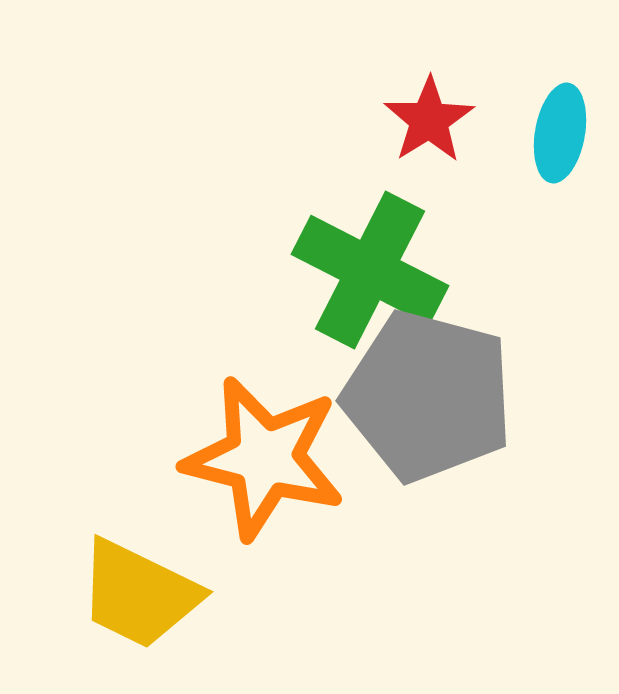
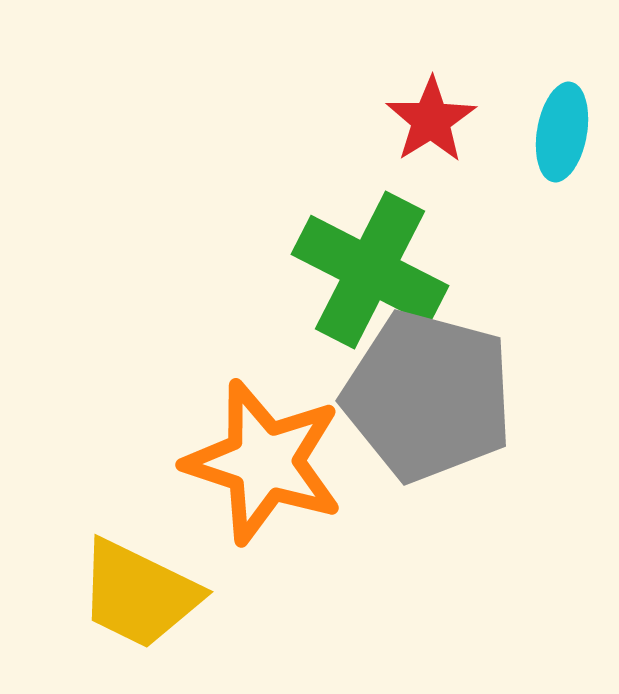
red star: moved 2 px right
cyan ellipse: moved 2 px right, 1 px up
orange star: moved 4 px down; rotated 4 degrees clockwise
